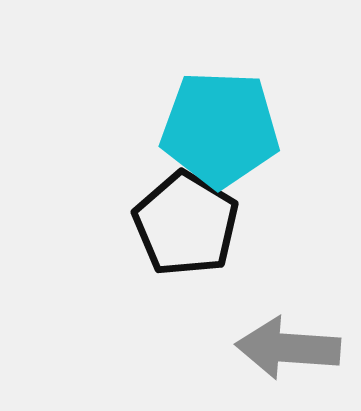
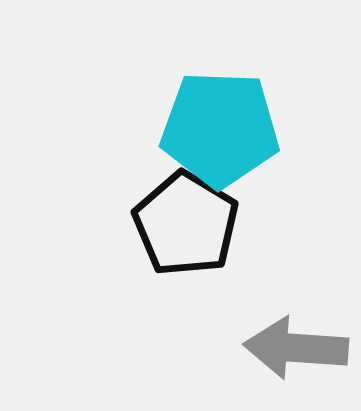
gray arrow: moved 8 px right
